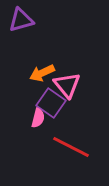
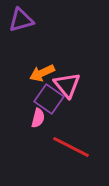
purple square: moved 2 px left, 4 px up
